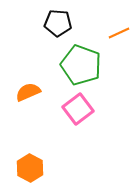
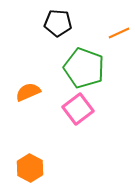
green pentagon: moved 3 px right, 3 px down
